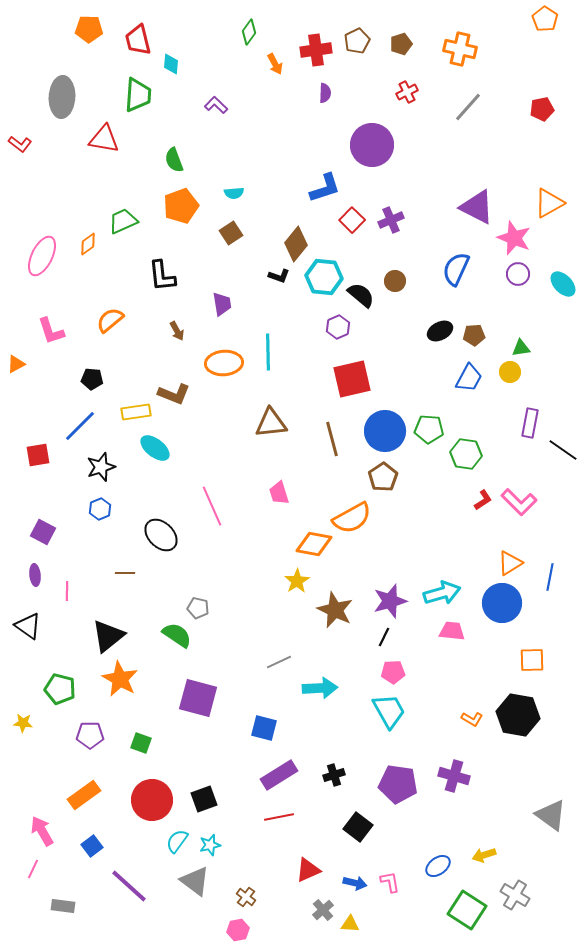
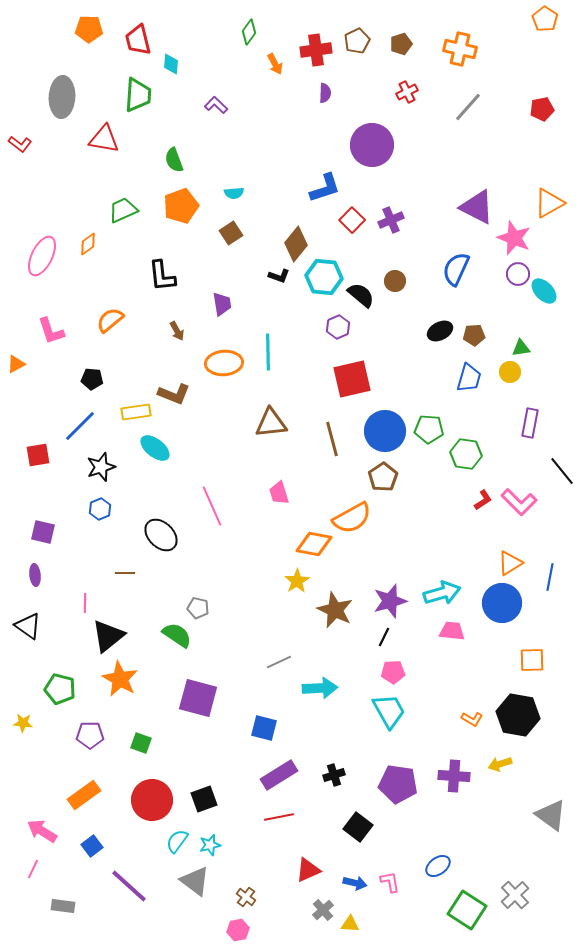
green trapezoid at (123, 221): moved 11 px up
cyan ellipse at (563, 284): moved 19 px left, 7 px down
blue trapezoid at (469, 378): rotated 12 degrees counterclockwise
black line at (563, 450): moved 1 px left, 21 px down; rotated 16 degrees clockwise
purple square at (43, 532): rotated 15 degrees counterclockwise
pink line at (67, 591): moved 18 px right, 12 px down
purple cross at (454, 776): rotated 12 degrees counterclockwise
pink arrow at (42, 831): rotated 28 degrees counterclockwise
yellow arrow at (484, 855): moved 16 px right, 91 px up
gray cross at (515, 895): rotated 16 degrees clockwise
